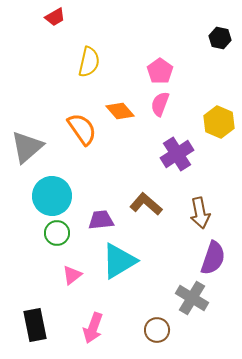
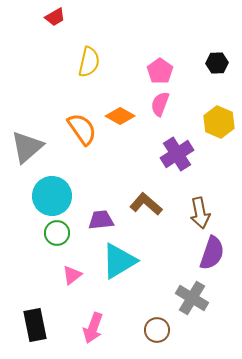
black hexagon: moved 3 px left, 25 px down; rotated 15 degrees counterclockwise
orange diamond: moved 5 px down; rotated 20 degrees counterclockwise
purple semicircle: moved 1 px left, 5 px up
